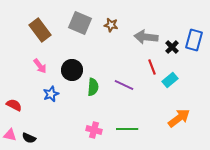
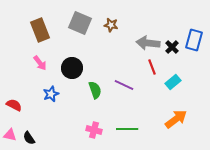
brown rectangle: rotated 15 degrees clockwise
gray arrow: moved 2 px right, 6 px down
pink arrow: moved 3 px up
black circle: moved 2 px up
cyan rectangle: moved 3 px right, 2 px down
green semicircle: moved 2 px right, 3 px down; rotated 24 degrees counterclockwise
orange arrow: moved 3 px left, 1 px down
black semicircle: rotated 32 degrees clockwise
